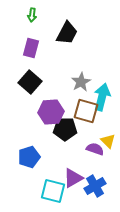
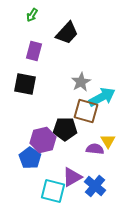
green arrow: rotated 24 degrees clockwise
black trapezoid: rotated 15 degrees clockwise
purple rectangle: moved 3 px right, 3 px down
black square: moved 5 px left, 2 px down; rotated 30 degrees counterclockwise
cyan arrow: rotated 48 degrees clockwise
purple hexagon: moved 8 px left, 28 px down; rotated 10 degrees counterclockwise
yellow triangle: rotated 14 degrees clockwise
purple semicircle: rotated 12 degrees counterclockwise
blue pentagon: moved 1 px right, 1 px down; rotated 20 degrees counterclockwise
purple triangle: moved 1 px left, 1 px up
blue cross: rotated 20 degrees counterclockwise
